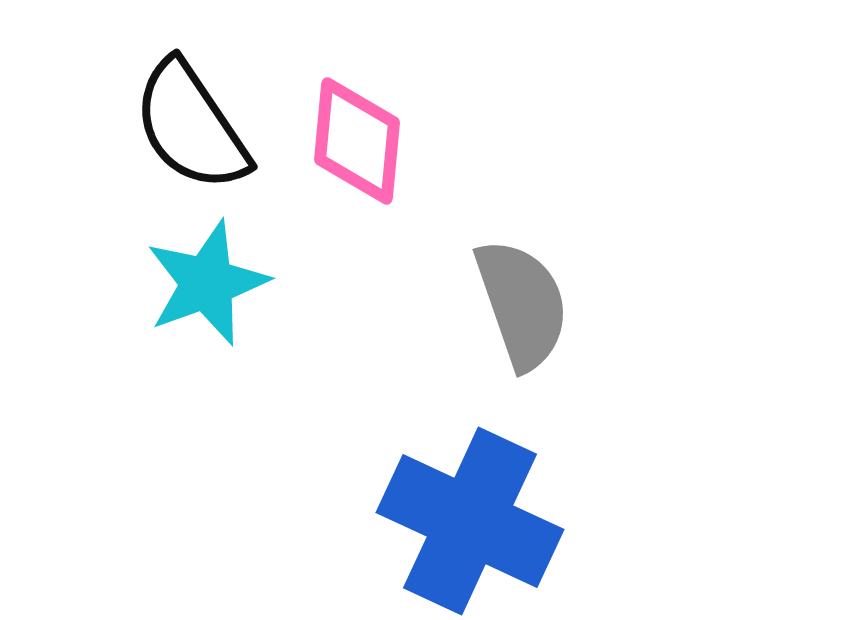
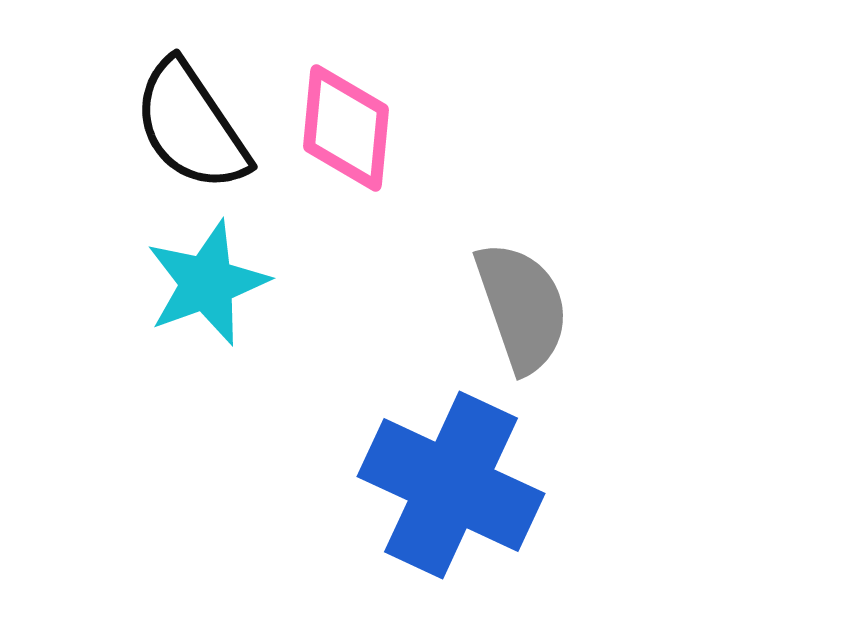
pink diamond: moved 11 px left, 13 px up
gray semicircle: moved 3 px down
blue cross: moved 19 px left, 36 px up
